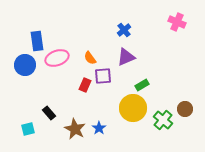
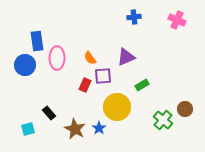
pink cross: moved 2 px up
blue cross: moved 10 px right, 13 px up; rotated 32 degrees clockwise
pink ellipse: rotated 70 degrees counterclockwise
yellow circle: moved 16 px left, 1 px up
